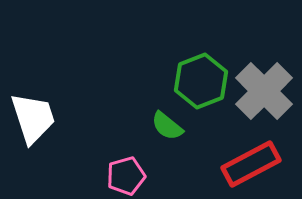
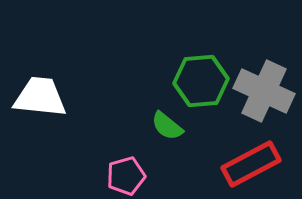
green hexagon: rotated 16 degrees clockwise
gray cross: rotated 20 degrees counterclockwise
white trapezoid: moved 7 px right, 21 px up; rotated 66 degrees counterclockwise
